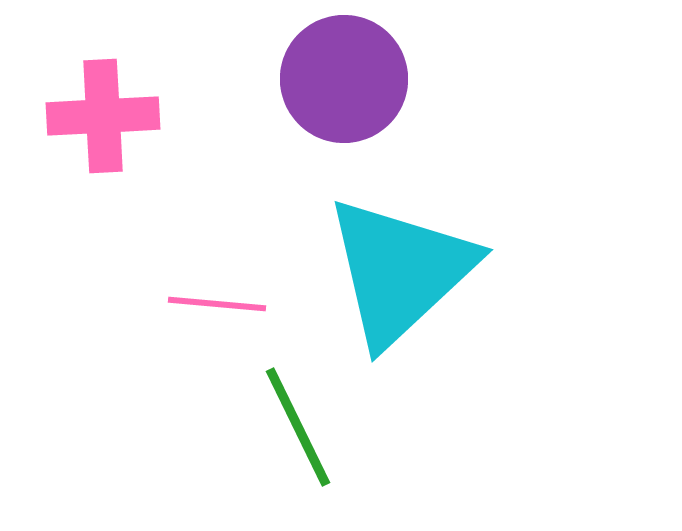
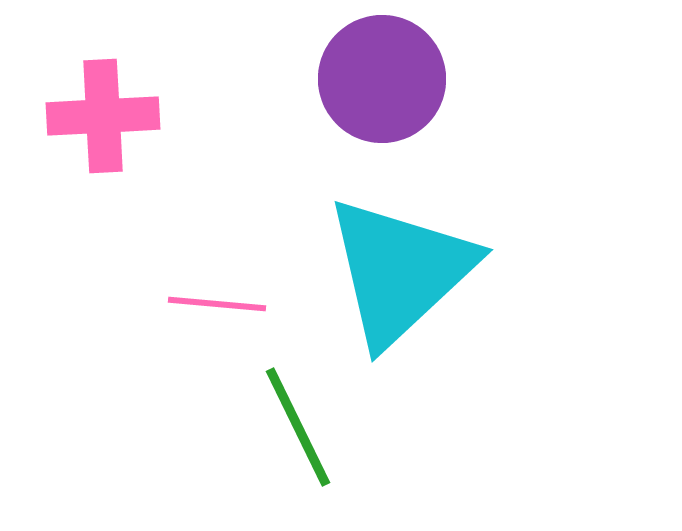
purple circle: moved 38 px right
